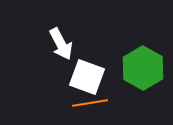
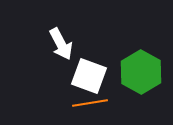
green hexagon: moved 2 px left, 4 px down
white square: moved 2 px right, 1 px up
